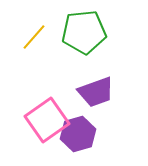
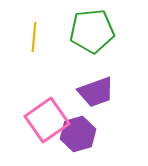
green pentagon: moved 8 px right, 1 px up
yellow line: rotated 36 degrees counterclockwise
